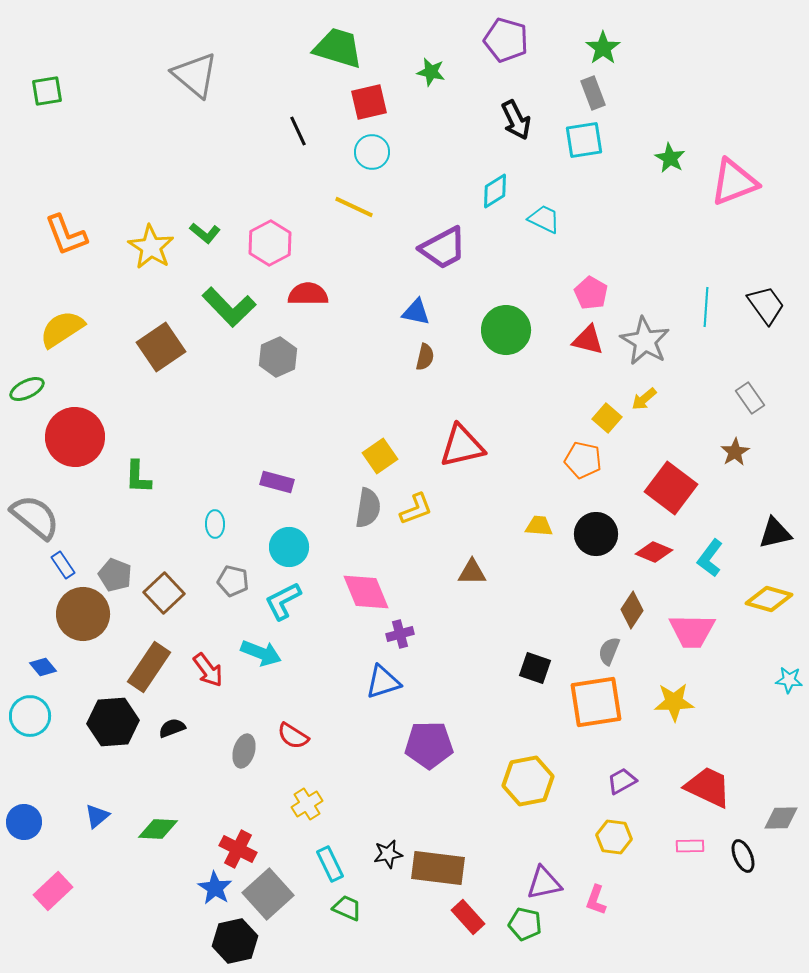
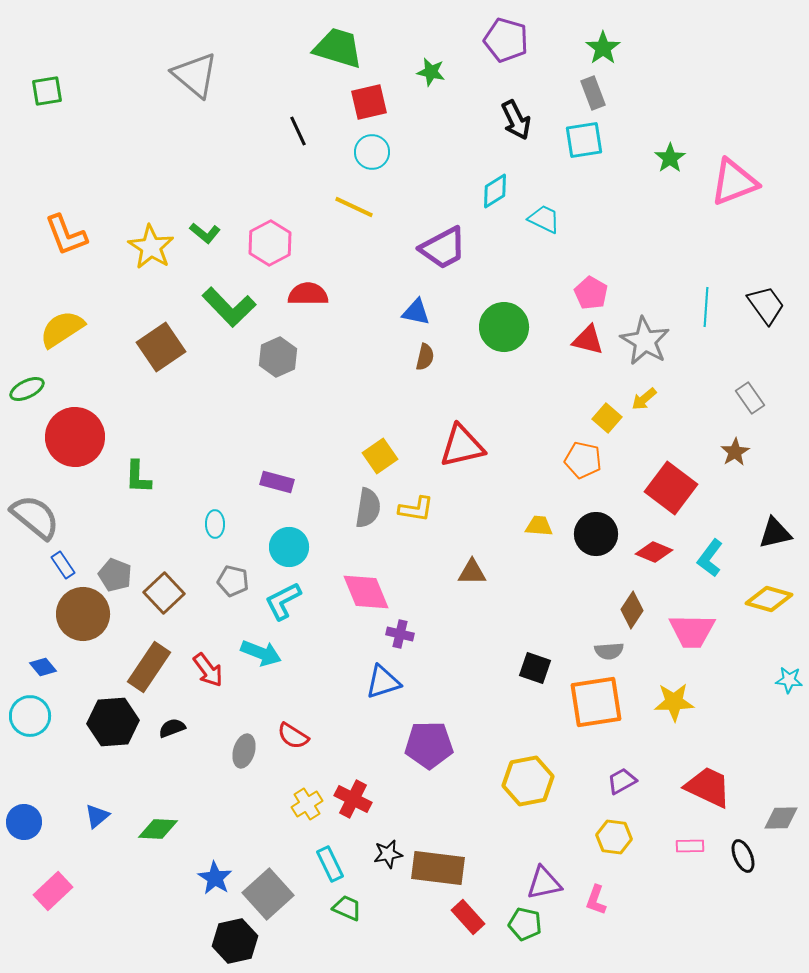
green star at (670, 158): rotated 8 degrees clockwise
green circle at (506, 330): moved 2 px left, 3 px up
yellow L-shape at (416, 509): rotated 30 degrees clockwise
purple cross at (400, 634): rotated 28 degrees clockwise
gray semicircle at (609, 651): rotated 116 degrees counterclockwise
red cross at (238, 849): moved 115 px right, 50 px up
blue star at (215, 888): moved 10 px up
